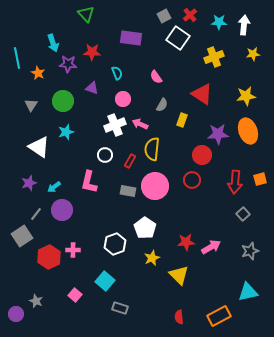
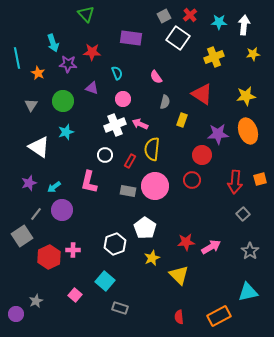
gray semicircle at (162, 105): moved 3 px right, 3 px up; rotated 16 degrees counterclockwise
gray star at (250, 251): rotated 18 degrees counterclockwise
gray star at (36, 301): rotated 24 degrees clockwise
